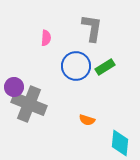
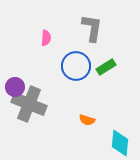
green rectangle: moved 1 px right
purple circle: moved 1 px right
